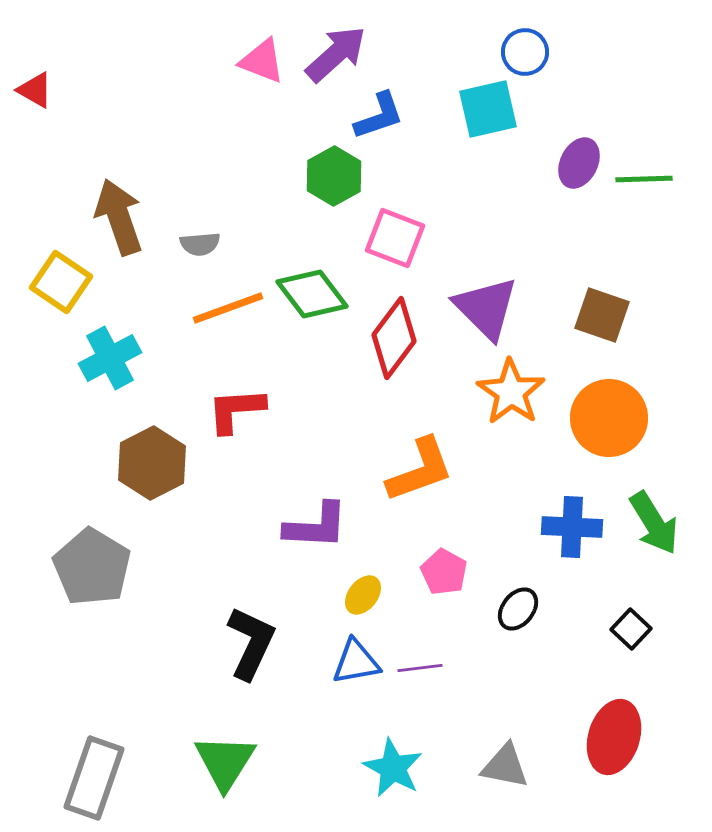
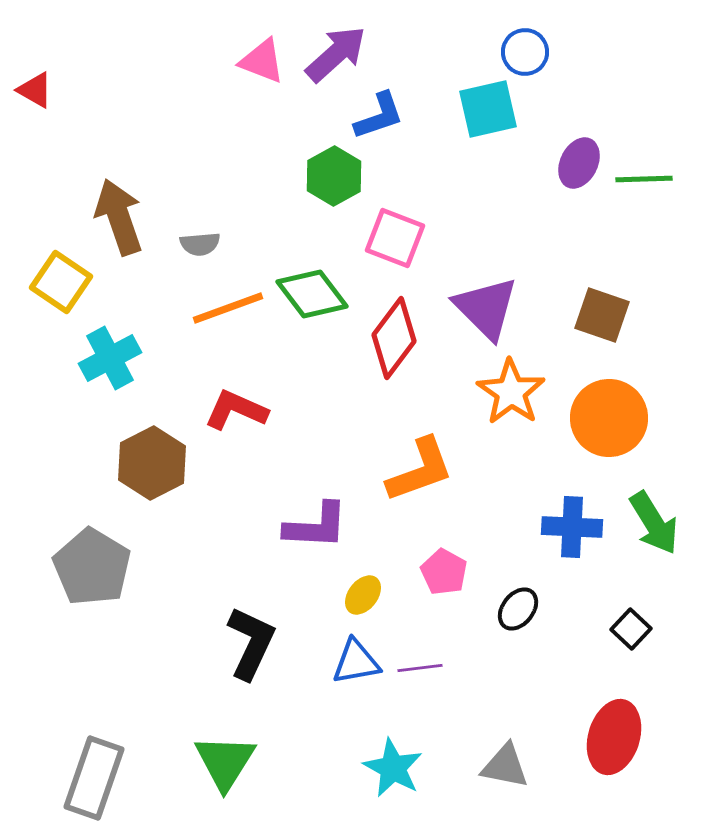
red L-shape: rotated 28 degrees clockwise
